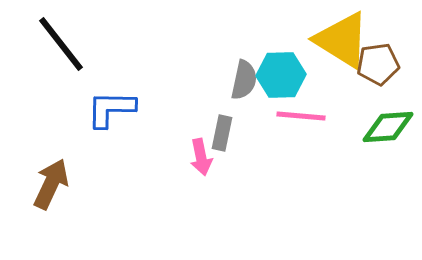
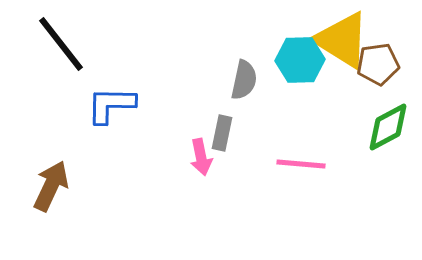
cyan hexagon: moved 19 px right, 15 px up
blue L-shape: moved 4 px up
pink line: moved 48 px down
green diamond: rotated 24 degrees counterclockwise
brown arrow: moved 2 px down
